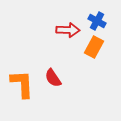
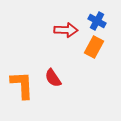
red arrow: moved 2 px left
orange L-shape: moved 1 px down
